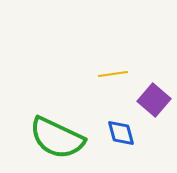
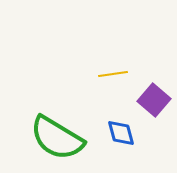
green semicircle: rotated 6 degrees clockwise
